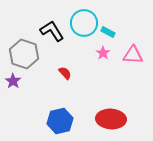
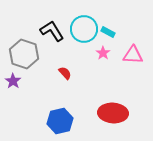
cyan circle: moved 6 px down
red ellipse: moved 2 px right, 6 px up
